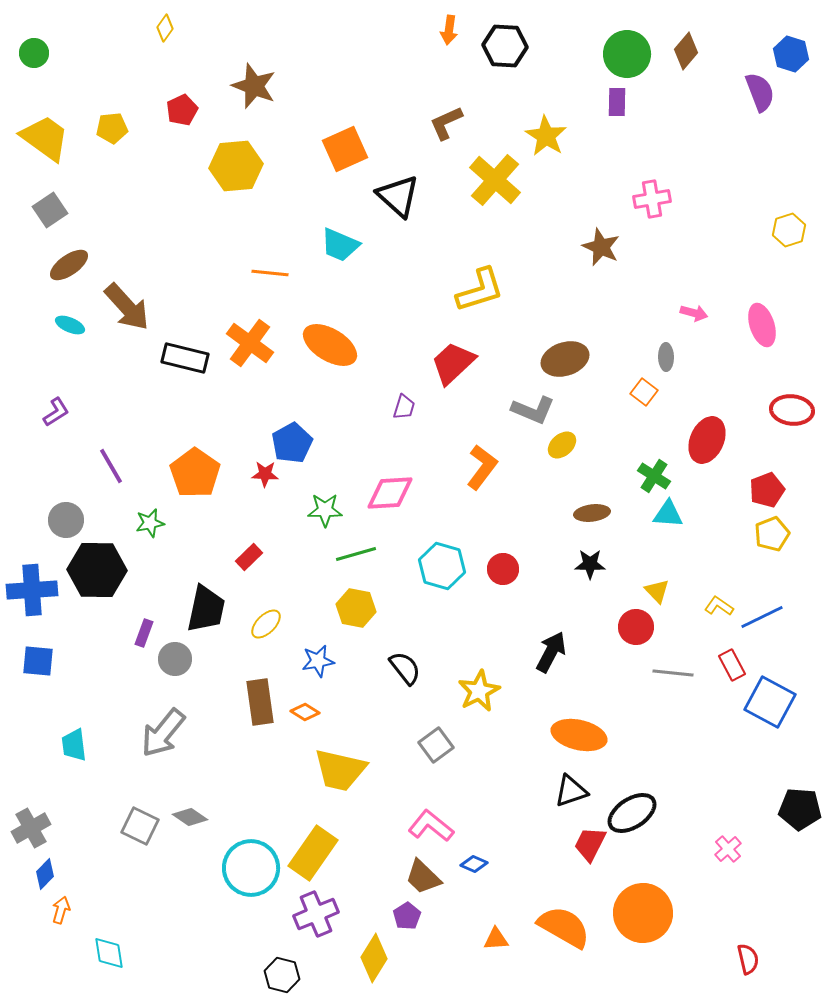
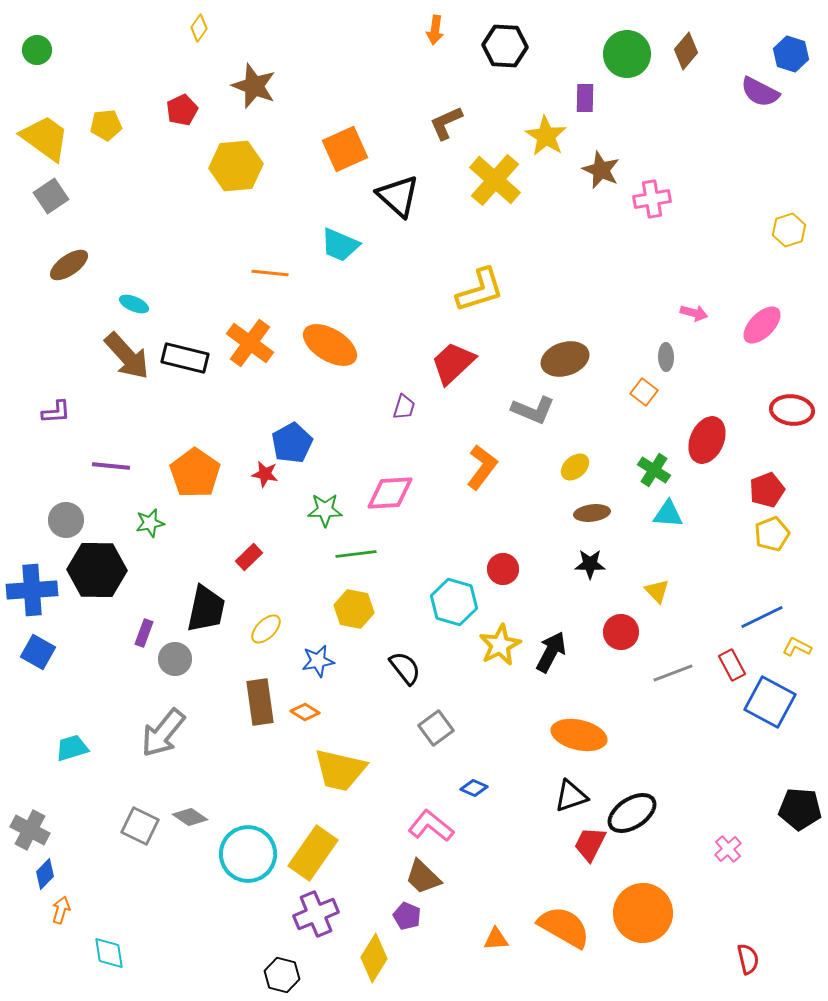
yellow diamond at (165, 28): moved 34 px right
orange arrow at (449, 30): moved 14 px left
green circle at (34, 53): moved 3 px right, 3 px up
purple semicircle at (760, 92): rotated 138 degrees clockwise
purple rectangle at (617, 102): moved 32 px left, 4 px up
yellow pentagon at (112, 128): moved 6 px left, 3 px up
gray square at (50, 210): moved 1 px right, 14 px up
brown star at (601, 247): moved 77 px up
brown arrow at (127, 307): moved 49 px down
cyan ellipse at (70, 325): moved 64 px right, 21 px up
pink ellipse at (762, 325): rotated 63 degrees clockwise
purple L-shape at (56, 412): rotated 28 degrees clockwise
yellow ellipse at (562, 445): moved 13 px right, 22 px down
purple line at (111, 466): rotated 54 degrees counterclockwise
red star at (265, 474): rotated 8 degrees clockwise
green cross at (654, 476): moved 6 px up
green line at (356, 554): rotated 9 degrees clockwise
cyan hexagon at (442, 566): moved 12 px right, 36 px down
yellow L-shape at (719, 606): moved 78 px right, 41 px down; rotated 8 degrees counterclockwise
yellow hexagon at (356, 608): moved 2 px left, 1 px down
yellow ellipse at (266, 624): moved 5 px down
red circle at (636, 627): moved 15 px left, 5 px down
blue square at (38, 661): moved 9 px up; rotated 24 degrees clockwise
gray line at (673, 673): rotated 27 degrees counterclockwise
yellow star at (479, 691): moved 21 px right, 46 px up
cyan trapezoid at (74, 745): moved 2 px left, 3 px down; rotated 80 degrees clockwise
gray square at (436, 745): moved 17 px up
black triangle at (571, 791): moved 5 px down
gray cross at (31, 828): moved 1 px left, 2 px down; rotated 33 degrees counterclockwise
blue diamond at (474, 864): moved 76 px up
cyan circle at (251, 868): moved 3 px left, 14 px up
purple pentagon at (407, 916): rotated 16 degrees counterclockwise
